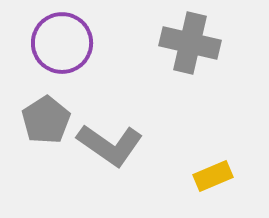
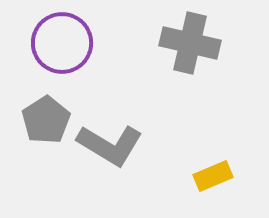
gray L-shape: rotated 4 degrees counterclockwise
